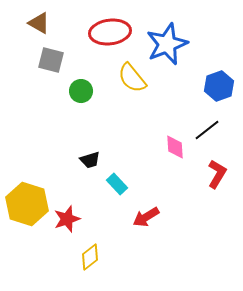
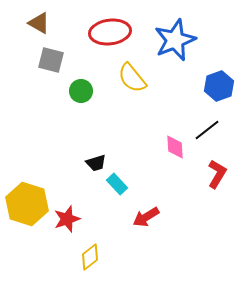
blue star: moved 8 px right, 4 px up
black trapezoid: moved 6 px right, 3 px down
